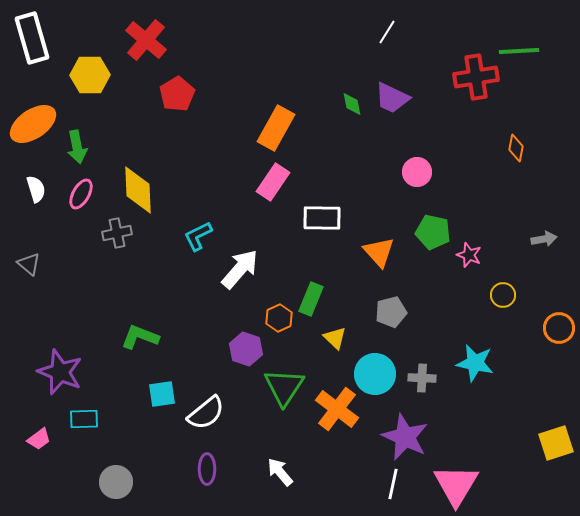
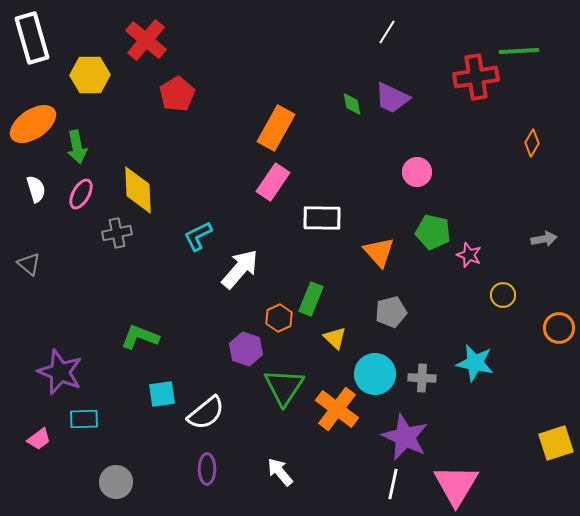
orange diamond at (516, 148): moved 16 px right, 5 px up; rotated 20 degrees clockwise
